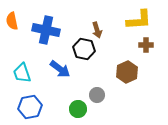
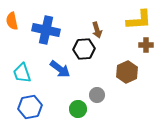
black hexagon: rotated 15 degrees counterclockwise
